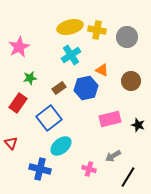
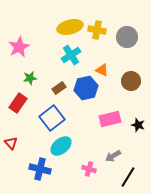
blue square: moved 3 px right
